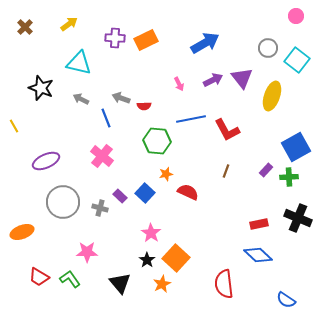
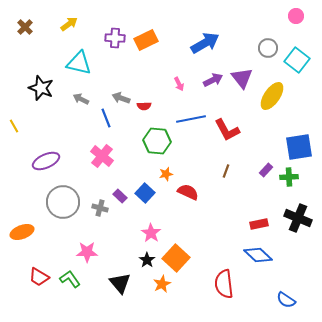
yellow ellipse at (272, 96): rotated 16 degrees clockwise
blue square at (296, 147): moved 3 px right; rotated 20 degrees clockwise
